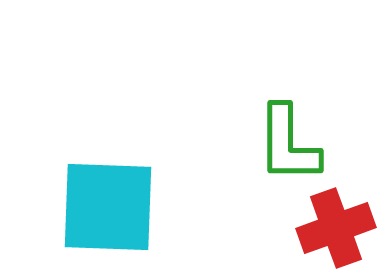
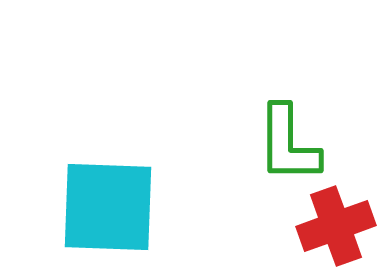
red cross: moved 2 px up
